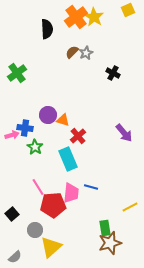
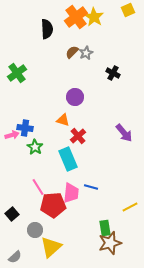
purple circle: moved 27 px right, 18 px up
